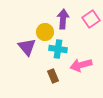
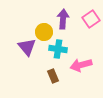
yellow circle: moved 1 px left
